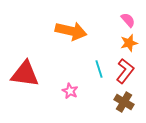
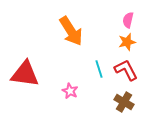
pink semicircle: rotated 126 degrees counterclockwise
orange arrow: rotated 44 degrees clockwise
orange star: moved 2 px left, 1 px up
red L-shape: moved 1 px right, 1 px up; rotated 65 degrees counterclockwise
